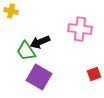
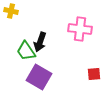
black arrow: rotated 48 degrees counterclockwise
red square: rotated 16 degrees clockwise
